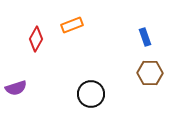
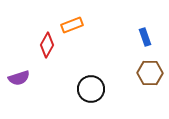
red diamond: moved 11 px right, 6 px down
purple semicircle: moved 3 px right, 10 px up
black circle: moved 5 px up
